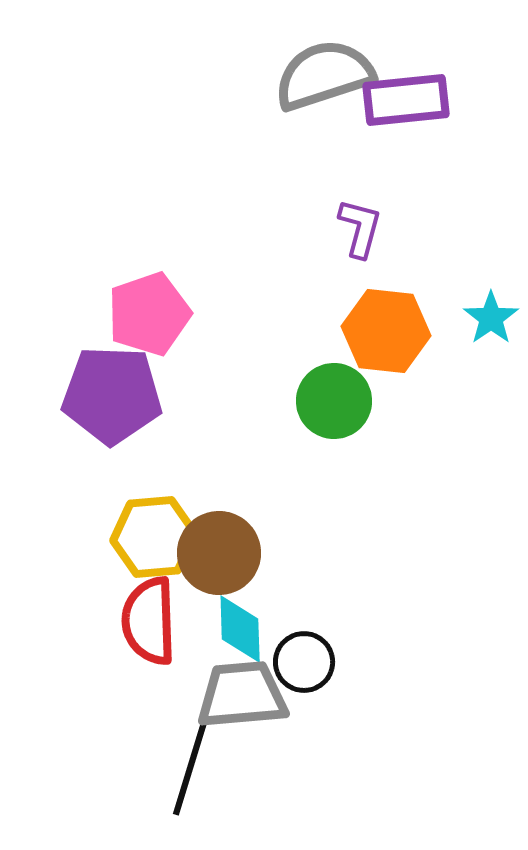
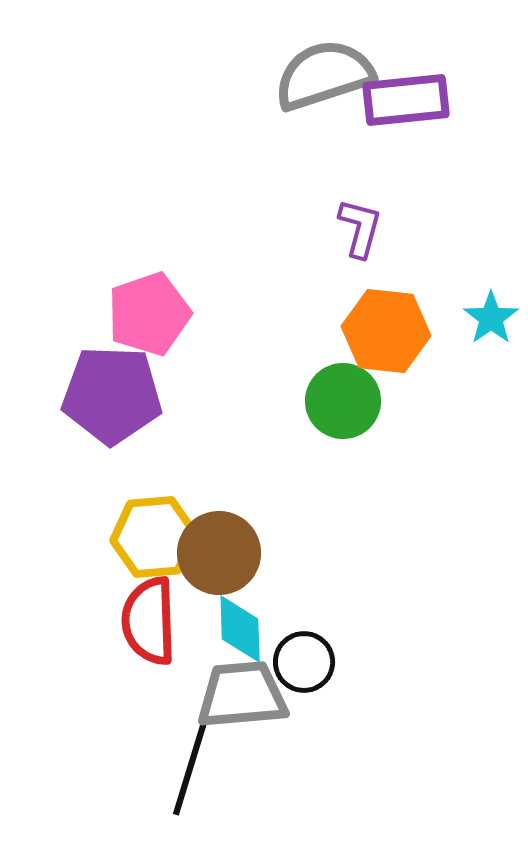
green circle: moved 9 px right
